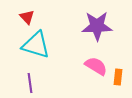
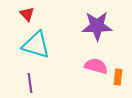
red triangle: moved 3 px up
pink semicircle: rotated 15 degrees counterclockwise
